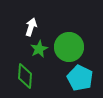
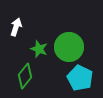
white arrow: moved 15 px left
green star: rotated 24 degrees counterclockwise
green diamond: rotated 35 degrees clockwise
